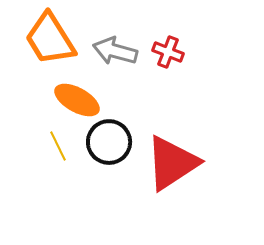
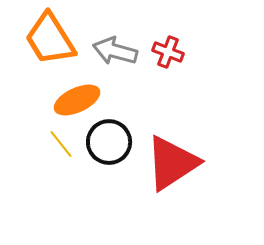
orange ellipse: rotated 54 degrees counterclockwise
yellow line: moved 3 px right, 2 px up; rotated 12 degrees counterclockwise
